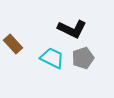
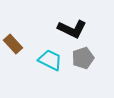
cyan trapezoid: moved 2 px left, 2 px down
